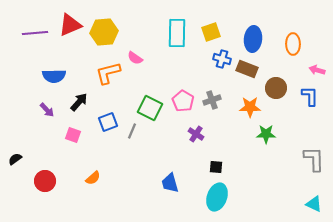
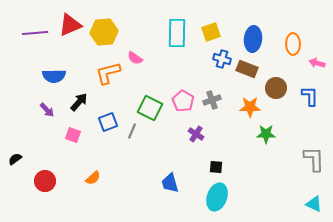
pink arrow: moved 7 px up
